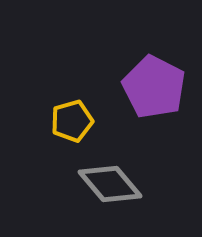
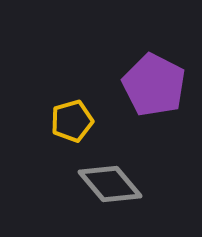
purple pentagon: moved 2 px up
